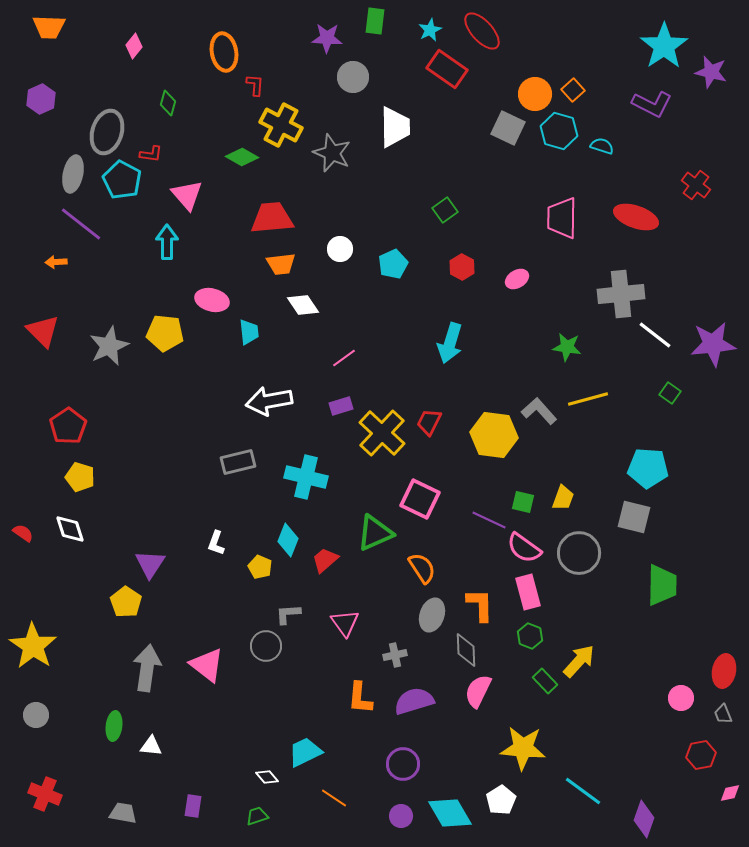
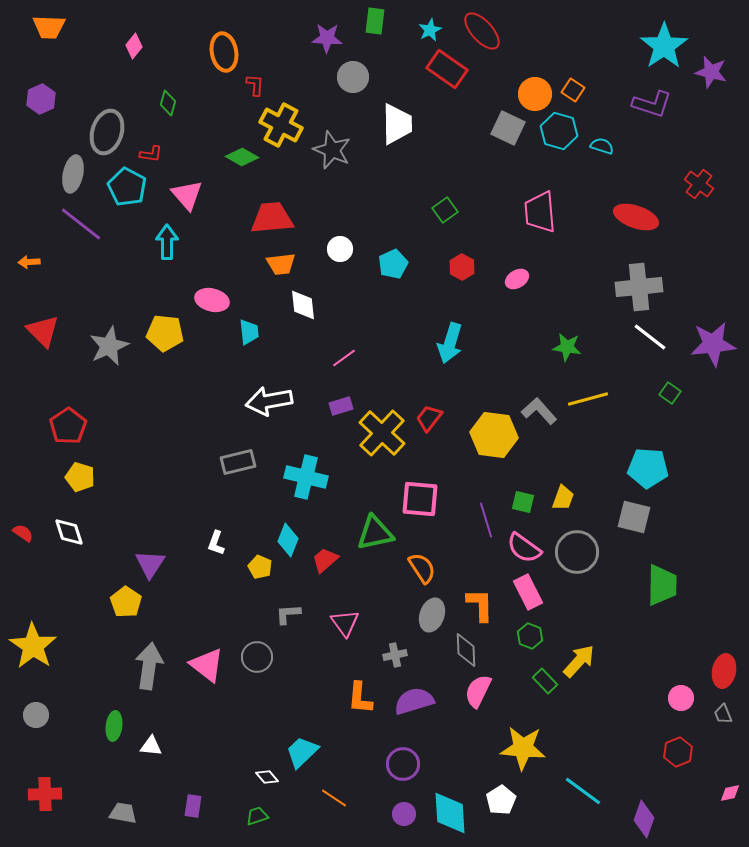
orange square at (573, 90): rotated 15 degrees counterclockwise
purple L-shape at (652, 104): rotated 9 degrees counterclockwise
white trapezoid at (395, 127): moved 2 px right, 3 px up
gray star at (332, 153): moved 3 px up
cyan pentagon at (122, 180): moved 5 px right, 7 px down
red cross at (696, 185): moved 3 px right, 1 px up
pink trapezoid at (562, 218): moved 22 px left, 6 px up; rotated 6 degrees counterclockwise
orange arrow at (56, 262): moved 27 px left
gray cross at (621, 294): moved 18 px right, 7 px up
white diamond at (303, 305): rotated 28 degrees clockwise
white line at (655, 335): moved 5 px left, 2 px down
red trapezoid at (429, 422): moved 4 px up; rotated 12 degrees clockwise
pink square at (420, 499): rotated 21 degrees counterclockwise
purple line at (489, 520): moved 3 px left; rotated 48 degrees clockwise
white diamond at (70, 529): moved 1 px left, 3 px down
green triangle at (375, 533): rotated 12 degrees clockwise
gray circle at (579, 553): moved 2 px left, 1 px up
pink rectangle at (528, 592): rotated 12 degrees counterclockwise
gray circle at (266, 646): moved 9 px left, 11 px down
gray arrow at (147, 668): moved 2 px right, 2 px up
cyan trapezoid at (305, 752): moved 3 px left; rotated 18 degrees counterclockwise
red hexagon at (701, 755): moved 23 px left, 3 px up; rotated 12 degrees counterclockwise
red cross at (45, 794): rotated 24 degrees counterclockwise
cyan diamond at (450, 813): rotated 27 degrees clockwise
purple circle at (401, 816): moved 3 px right, 2 px up
